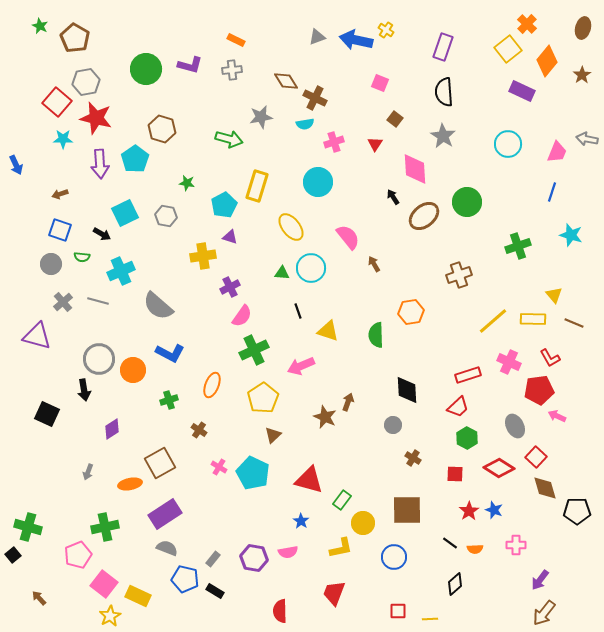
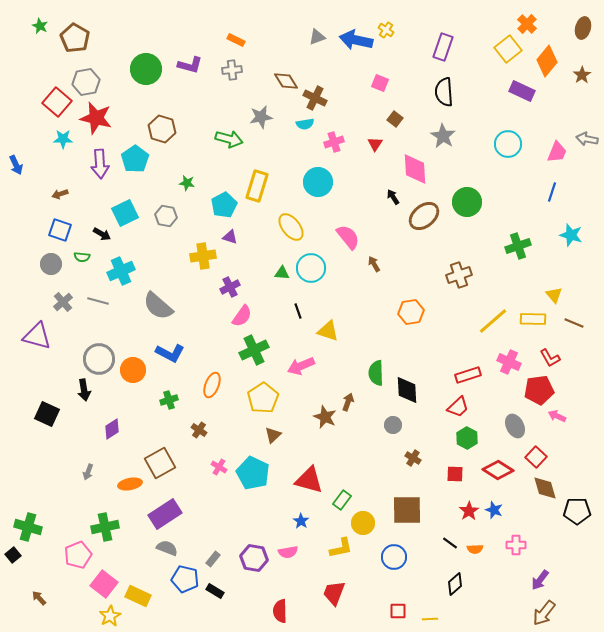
green semicircle at (376, 335): moved 38 px down
red diamond at (499, 468): moved 1 px left, 2 px down
